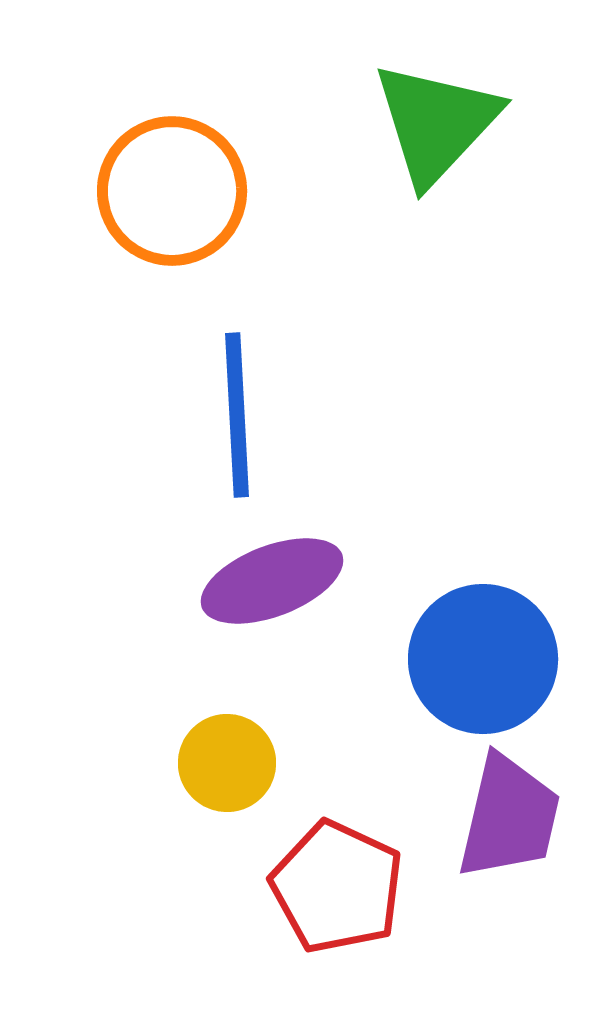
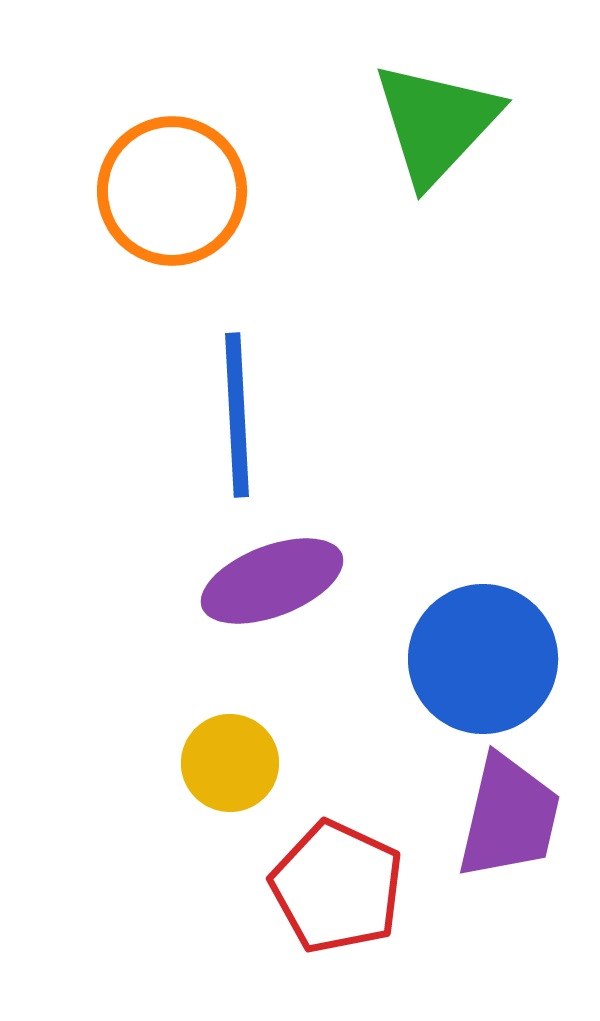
yellow circle: moved 3 px right
